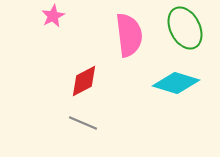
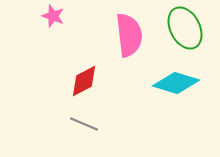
pink star: rotated 25 degrees counterclockwise
gray line: moved 1 px right, 1 px down
